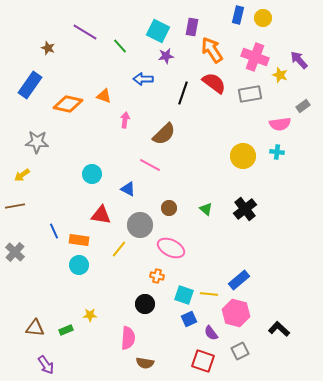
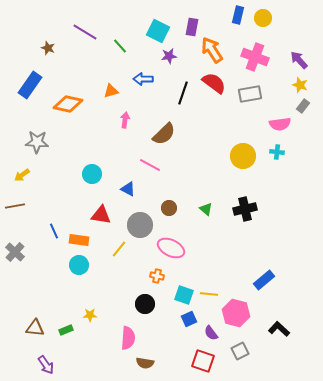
purple star at (166, 56): moved 3 px right
yellow star at (280, 75): moved 20 px right, 10 px down
orange triangle at (104, 96): moved 7 px right, 5 px up; rotated 35 degrees counterclockwise
gray rectangle at (303, 106): rotated 16 degrees counterclockwise
black cross at (245, 209): rotated 25 degrees clockwise
blue rectangle at (239, 280): moved 25 px right
